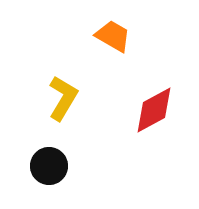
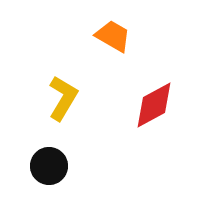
red diamond: moved 5 px up
